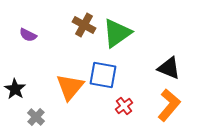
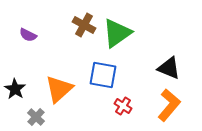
orange triangle: moved 11 px left, 2 px down; rotated 8 degrees clockwise
red cross: moved 1 px left; rotated 18 degrees counterclockwise
